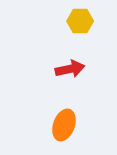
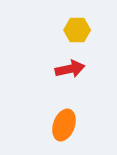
yellow hexagon: moved 3 px left, 9 px down
